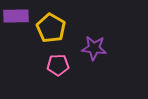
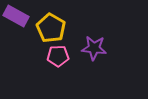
purple rectangle: rotated 30 degrees clockwise
pink pentagon: moved 9 px up
